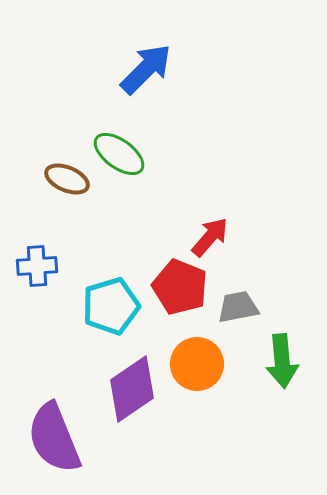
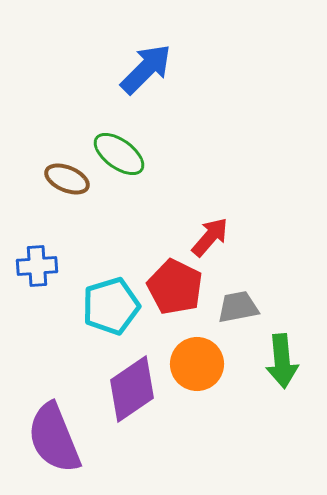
red pentagon: moved 5 px left; rotated 4 degrees clockwise
